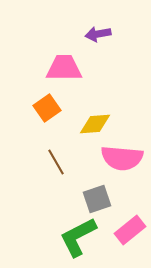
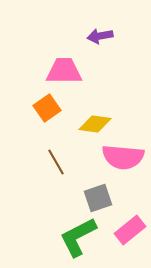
purple arrow: moved 2 px right, 2 px down
pink trapezoid: moved 3 px down
yellow diamond: rotated 12 degrees clockwise
pink semicircle: moved 1 px right, 1 px up
gray square: moved 1 px right, 1 px up
